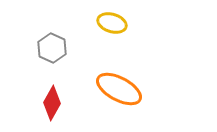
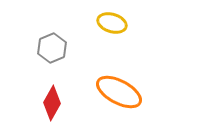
gray hexagon: rotated 12 degrees clockwise
orange ellipse: moved 3 px down
